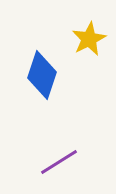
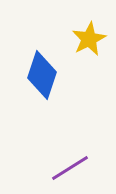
purple line: moved 11 px right, 6 px down
